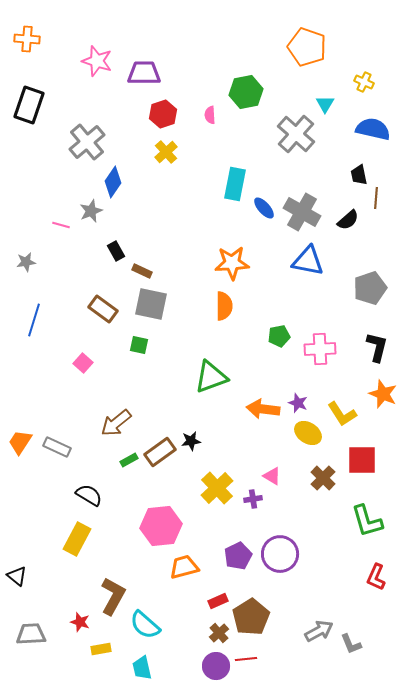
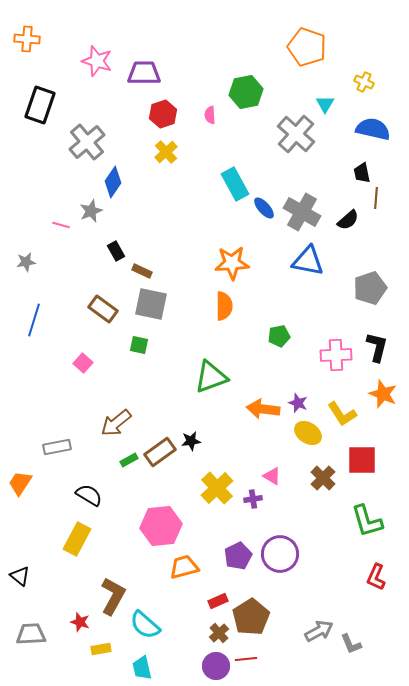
black rectangle at (29, 105): moved 11 px right
black trapezoid at (359, 175): moved 3 px right, 2 px up
cyan rectangle at (235, 184): rotated 40 degrees counterclockwise
pink cross at (320, 349): moved 16 px right, 6 px down
orange trapezoid at (20, 442): moved 41 px down
gray rectangle at (57, 447): rotated 36 degrees counterclockwise
black triangle at (17, 576): moved 3 px right
